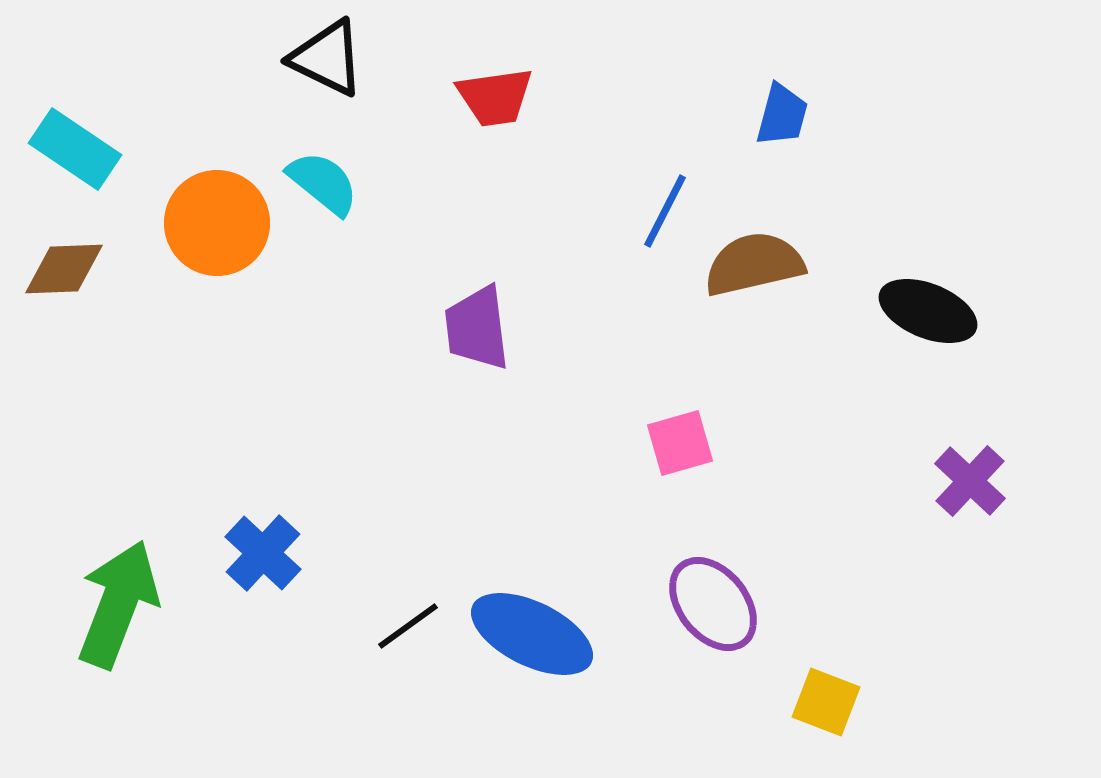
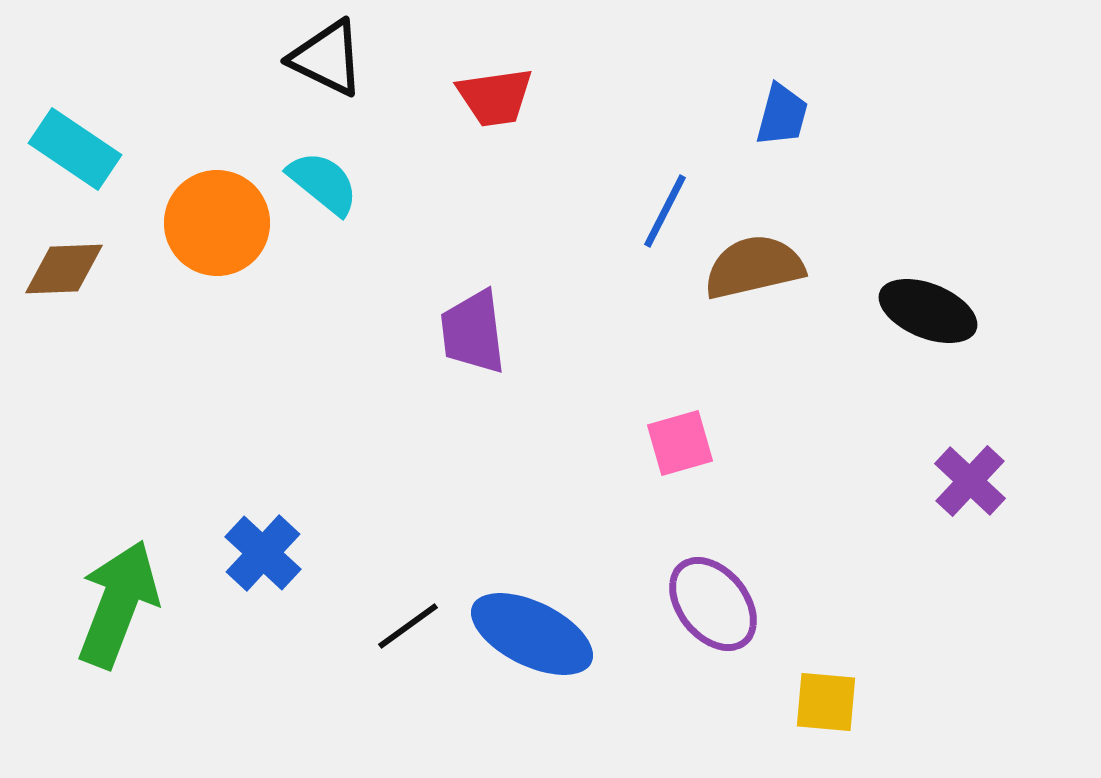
brown semicircle: moved 3 px down
purple trapezoid: moved 4 px left, 4 px down
yellow square: rotated 16 degrees counterclockwise
